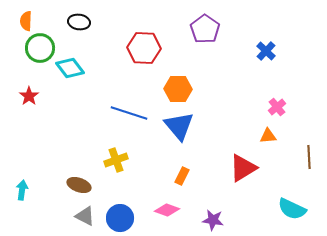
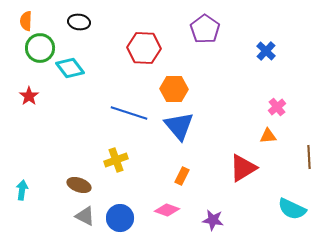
orange hexagon: moved 4 px left
